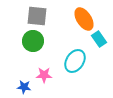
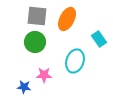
orange ellipse: moved 17 px left; rotated 60 degrees clockwise
green circle: moved 2 px right, 1 px down
cyan ellipse: rotated 15 degrees counterclockwise
